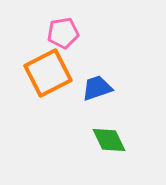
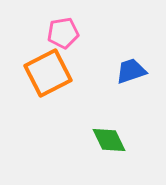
blue trapezoid: moved 34 px right, 17 px up
